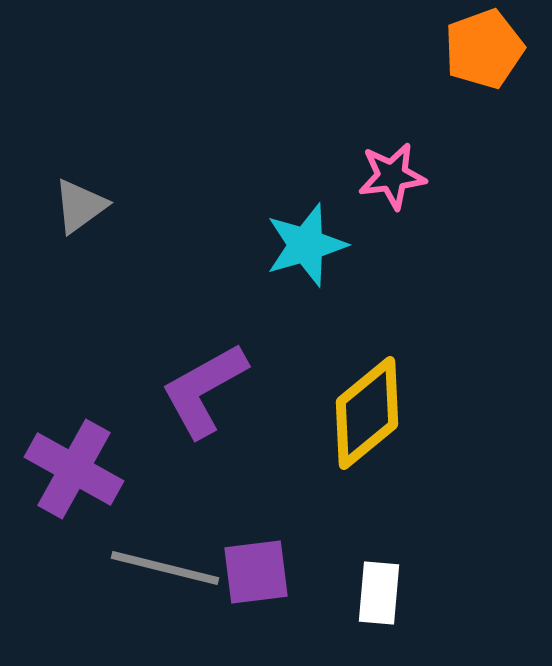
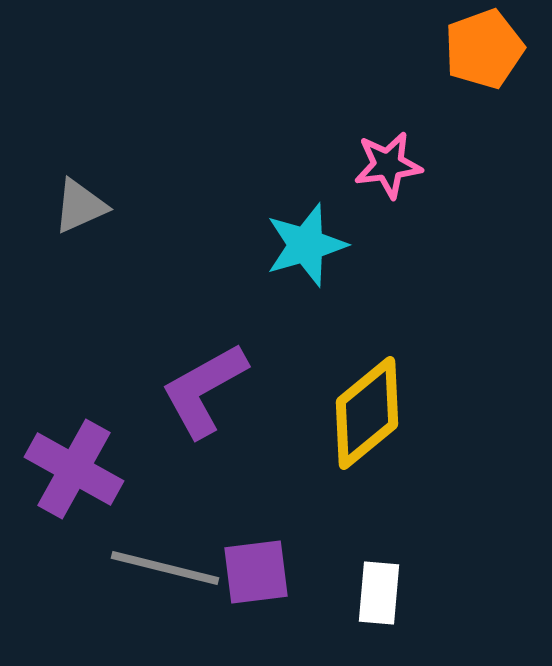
pink star: moved 4 px left, 11 px up
gray triangle: rotated 12 degrees clockwise
